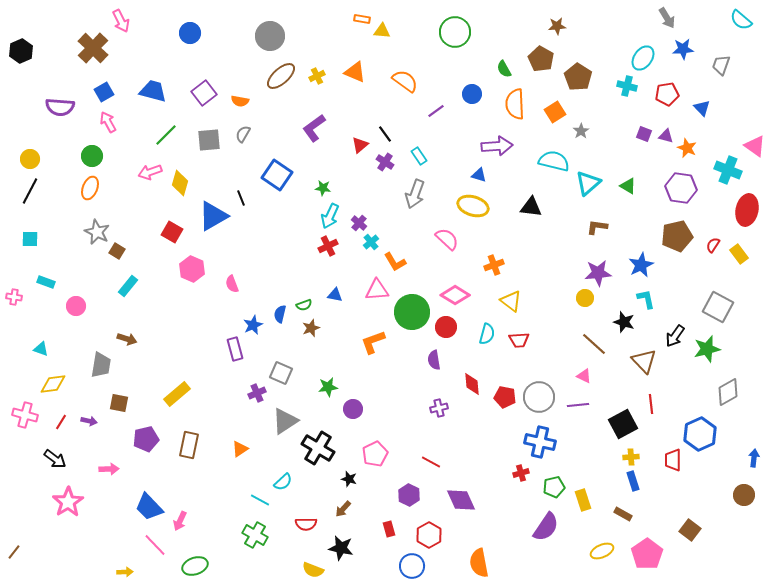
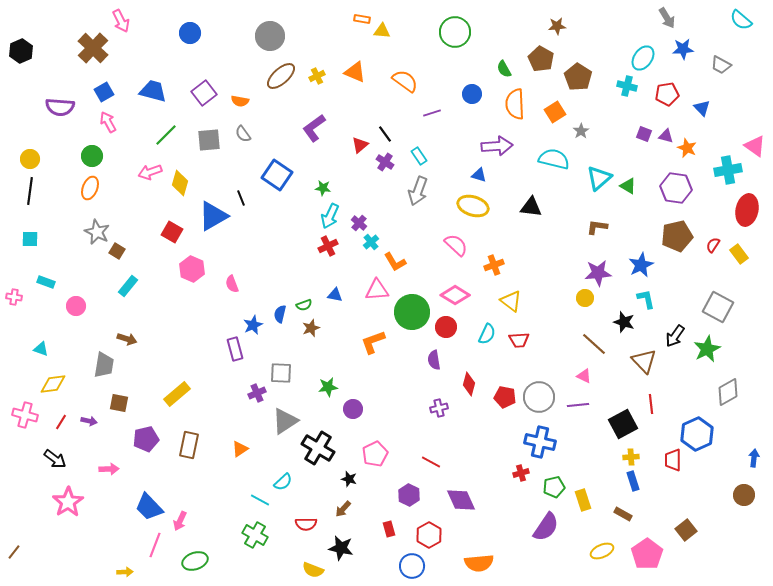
gray trapezoid at (721, 65): rotated 80 degrees counterclockwise
purple line at (436, 111): moved 4 px left, 2 px down; rotated 18 degrees clockwise
gray semicircle at (243, 134): rotated 66 degrees counterclockwise
cyan semicircle at (554, 161): moved 2 px up
cyan cross at (728, 170): rotated 32 degrees counterclockwise
cyan triangle at (588, 183): moved 11 px right, 5 px up
purple hexagon at (681, 188): moved 5 px left
black line at (30, 191): rotated 20 degrees counterclockwise
gray arrow at (415, 194): moved 3 px right, 3 px up
pink semicircle at (447, 239): moved 9 px right, 6 px down
cyan semicircle at (487, 334): rotated 10 degrees clockwise
green star at (707, 349): rotated 12 degrees counterclockwise
gray trapezoid at (101, 365): moved 3 px right
gray square at (281, 373): rotated 20 degrees counterclockwise
red diamond at (472, 384): moved 3 px left; rotated 20 degrees clockwise
blue hexagon at (700, 434): moved 3 px left
brown square at (690, 530): moved 4 px left; rotated 15 degrees clockwise
pink line at (155, 545): rotated 65 degrees clockwise
orange semicircle at (479, 563): rotated 84 degrees counterclockwise
green ellipse at (195, 566): moved 5 px up
